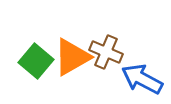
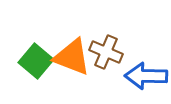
orange triangle: rotated 51 degrees clockwise
blue arrow: moved 4 px right, 3 px up; rotated 27 degrees counterclockwise
